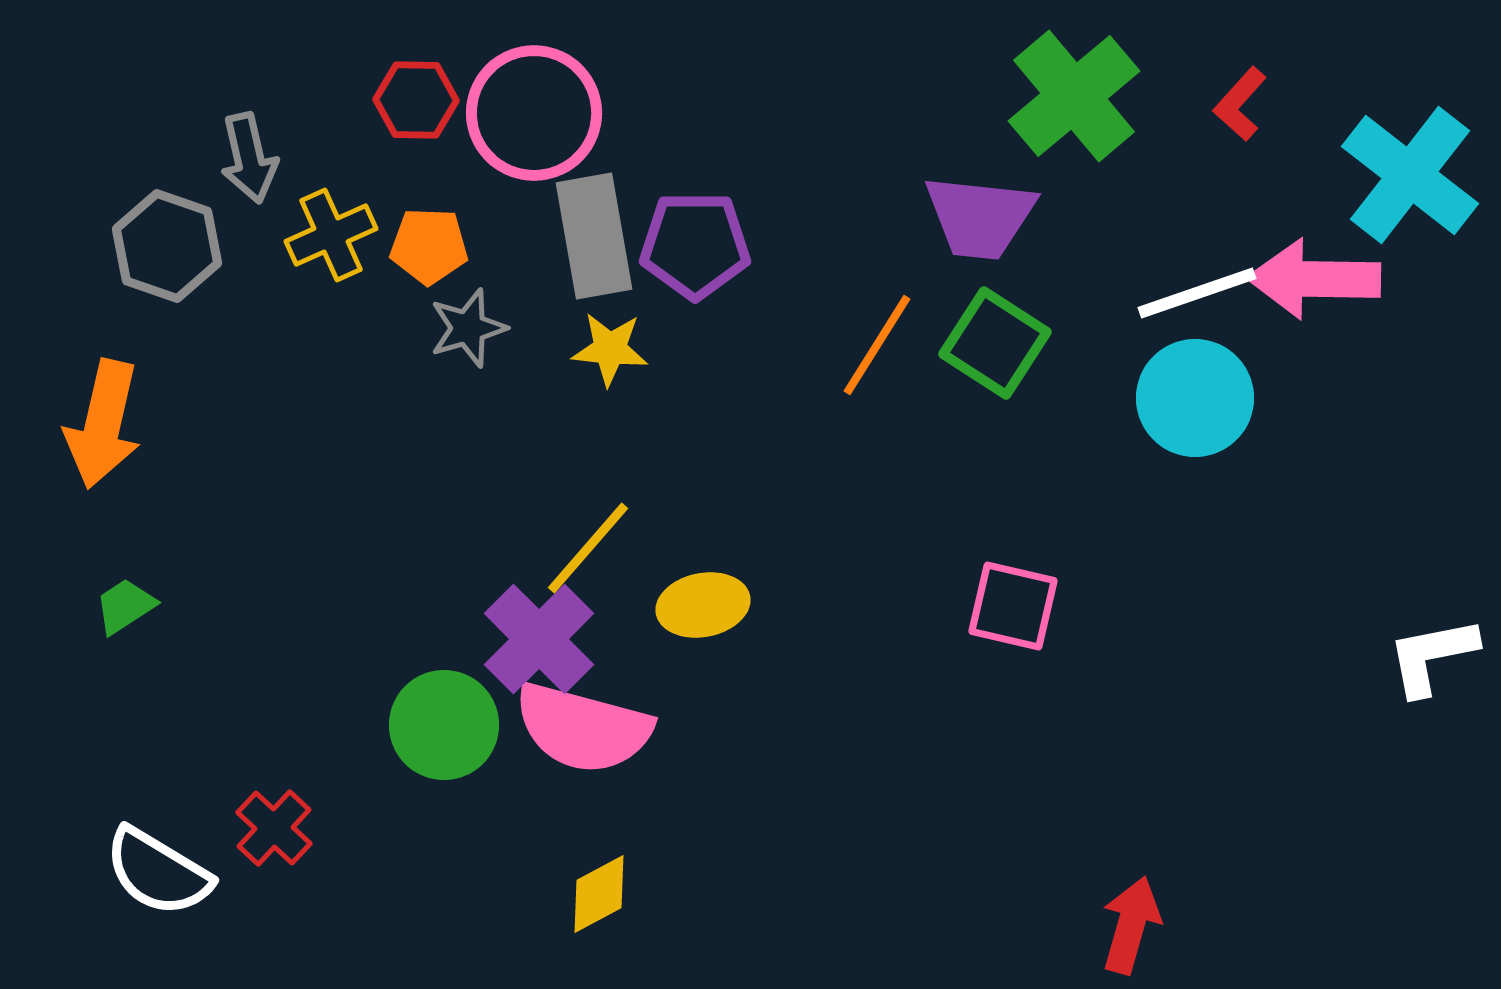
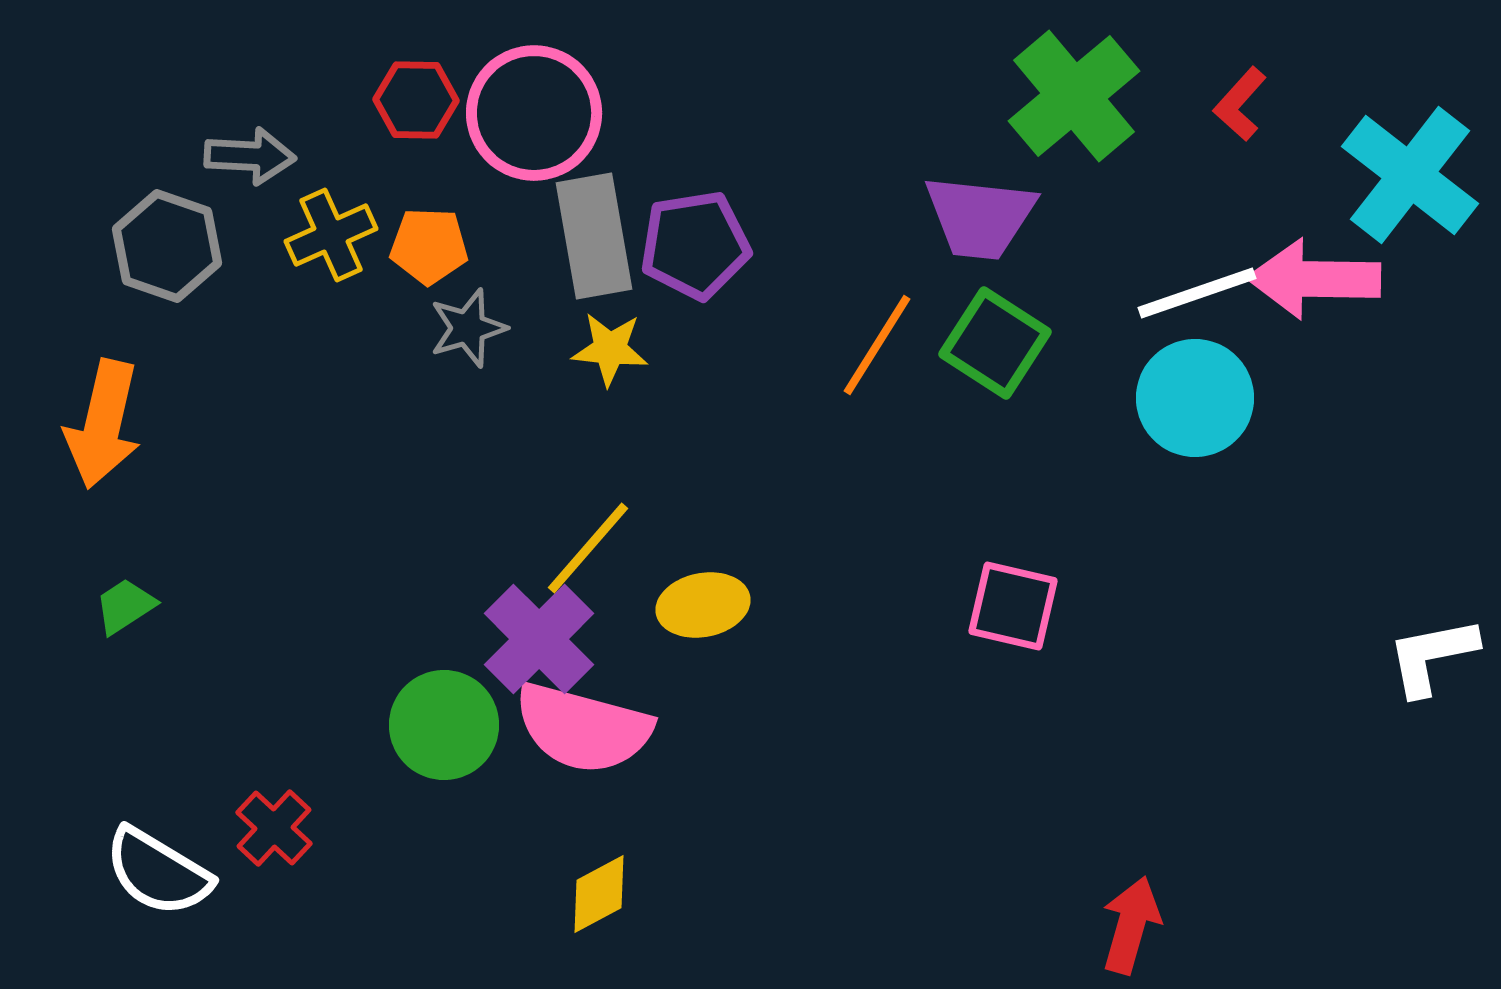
gray arrow: moved 1 px right, 2 px up; rotated 74 degrees counterclockwise
purple pentagon: rotated 9 degrees counterclockwise
